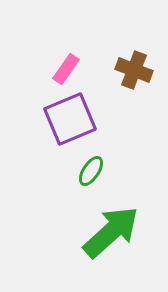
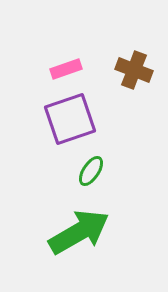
pink rectangle: rotated 36 degrees clockwise
purple square: rotated 4 degrees clockwise
green arrow: moved 32 px left; rotated 12 degrees clockwise
